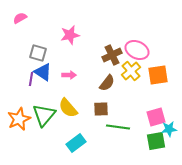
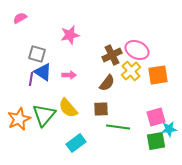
gray square: moved 1 px left, 1 px down
